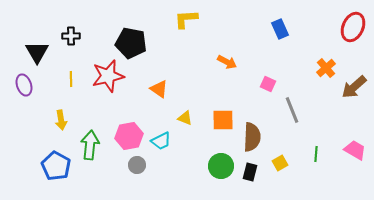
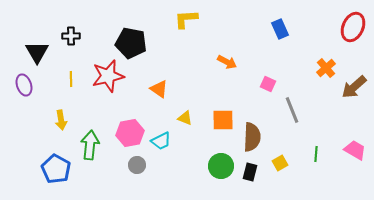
pink hexagon: moved 1 px right, 3 px up
blue pentagon: moved 3 px down
